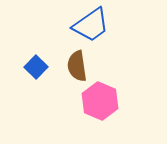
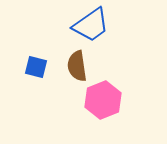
blue square: rotated 30 degrees counterclockwise
pink hexagon: moved 3 px right, 1 px up; rotated 15 degrees clockwise
